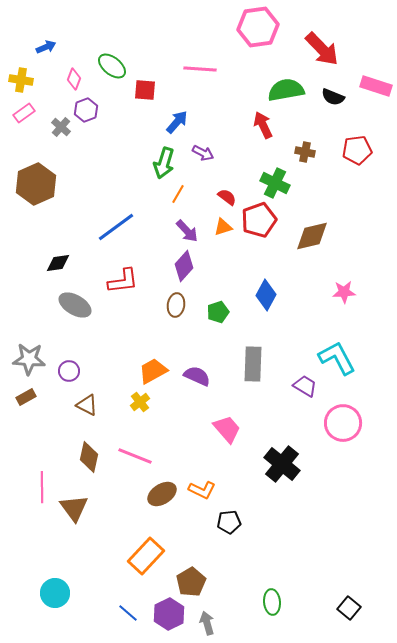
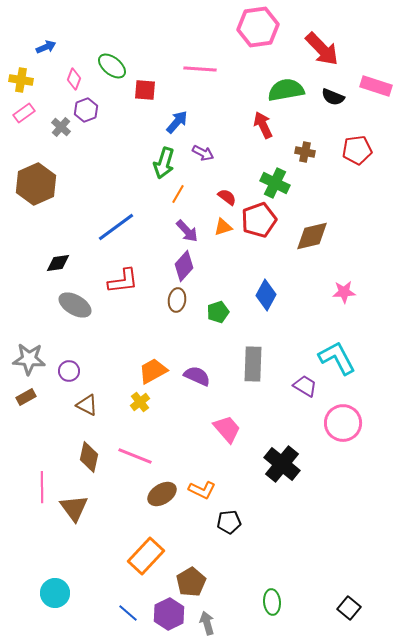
brown ellipse at (176, 305): moved 1 px right, 5 px up
